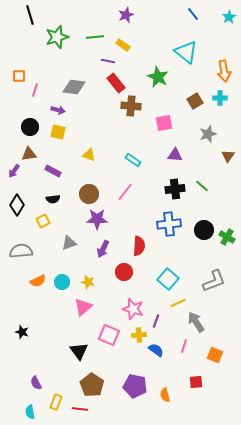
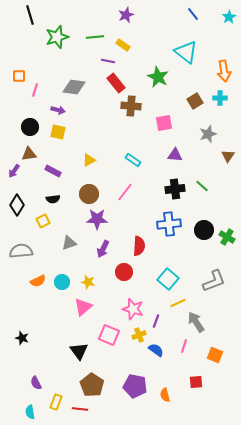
yellow triangle at (89, 155): moved 5 px down; rotated 48 degrees counterclockwise
black star at (22, 332): moved 6 px down
yellow cross at (139, 335): rotated 16 degrees counterclockwise
